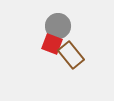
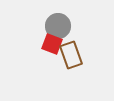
brown rectangle: rotated 20 degrees clockwise
